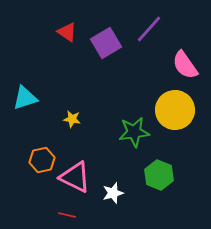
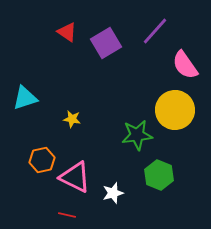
purple line: moved 6 px right, 2 px down
green star: moved 3 px right, 3 px down
